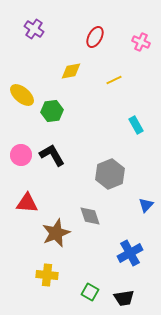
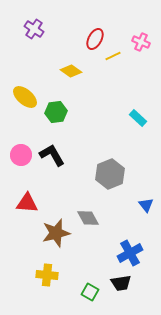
red ellipse: moved 2 px down
yellow diamond: rotated 45 degrees clockwise
yellow line: moved 1 px left, 24 px up
yellow ellipse: moved 3 px right, 2 px down
green hexagon: moved 4 px right, 1 px down
cyan rectangle: moved 2 px right, 7 px up; rotated 18 degrees counterclockwise
blue triangle: rotated 21 degrees counterclockwise
gray diamond: moved 2 px left, 2 px down; rotated 10 degrees counterclockwise
brown star: rotated 8 degrees clockwise
black trapezoid: moved 3 px left, 15 px up
